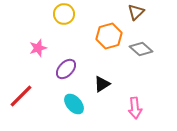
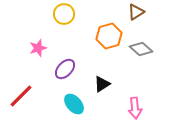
brown triangle: rotated 12 degrees clockwise
purple ellipse: moved 1 px left
